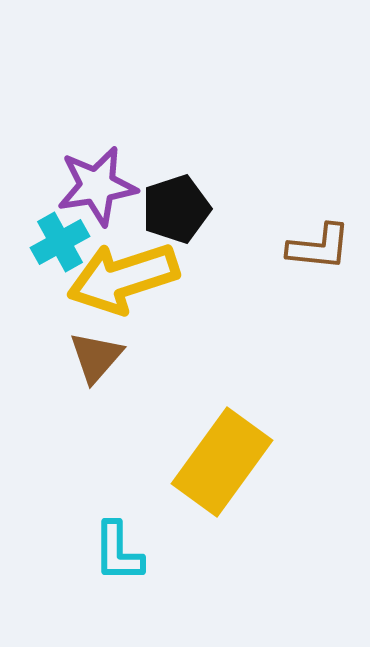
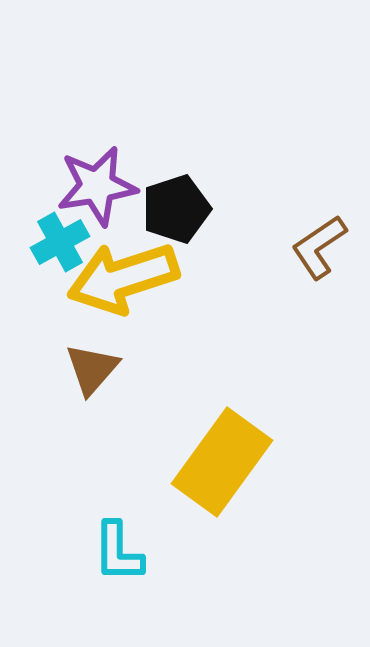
brown L-shape: rotated 140 degrees clockwise
brown triangle: moved 4 px left, 12 px down
